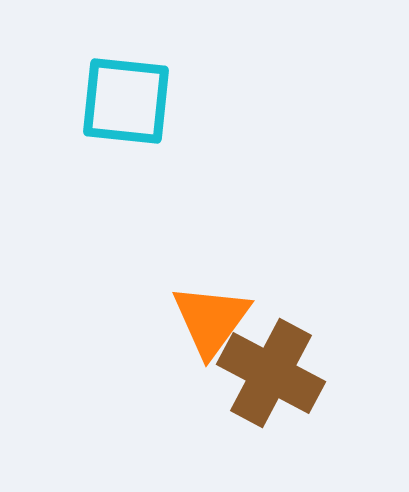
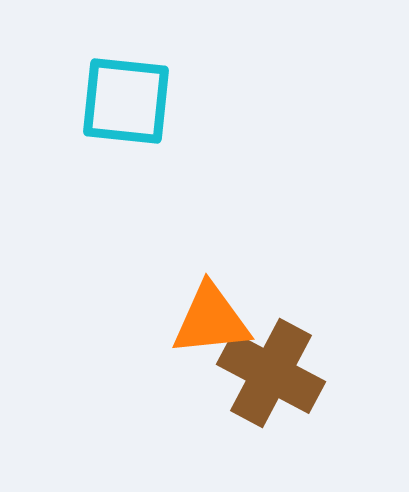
orange triangle: rotated 48 degrees clockwise
